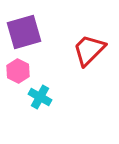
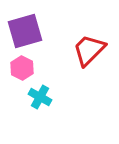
purple square: moved 1 px right, 1 px up
pink hexagon: moved 4 px right, 3 px up
